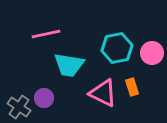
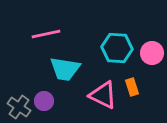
cyan hexagon: rotated 16 degrees clockwise
cyan trapezoid: moved 4 px left, 4 px down
pink triangle: moved 2 px down
purple circle: moved 3 px down
